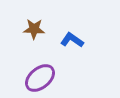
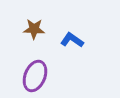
purple ellipse: moved 5 px left, 2 px up; rotated 28 degrees counterclockwise
